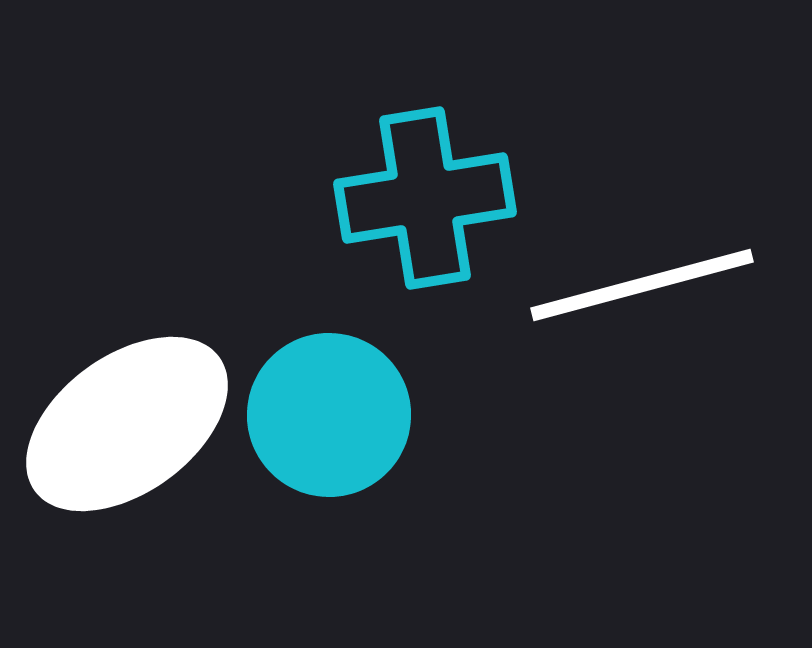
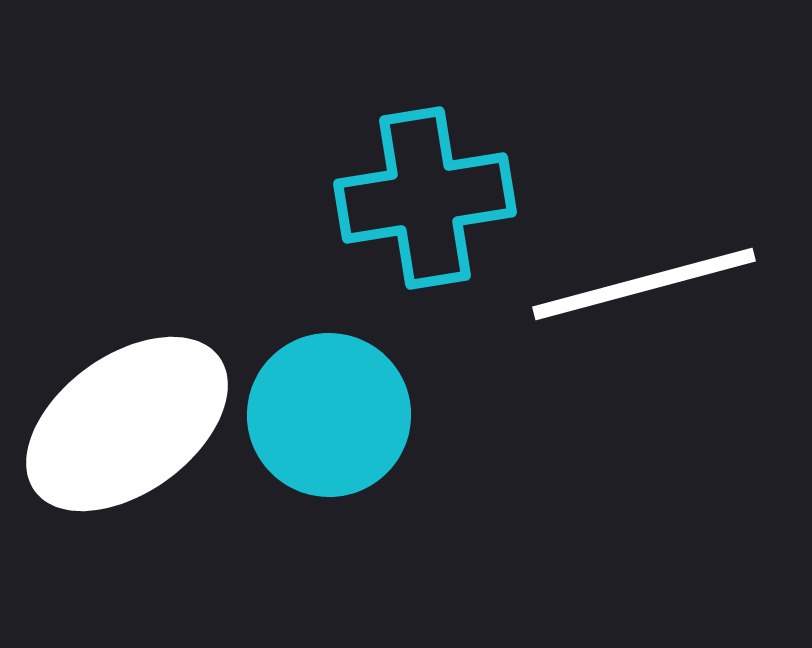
white line: moved 2 px right, 1 px up
